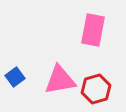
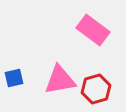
pink rectangle: rotated 64 degrees counterclockwise
blue square: moved 1 px left, 1 px down; rotated 24 degrees clockwise
